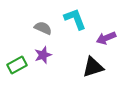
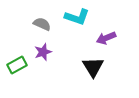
cyan L-shape: moved 2 px right, 2 px up; rotated 130 degrees clockwise
gray semicircle: moved 1 px left, 4 px up
purple star: moved 3 px up
black triangle: rotated 45 degrees counterclockwise
